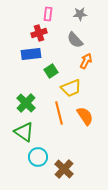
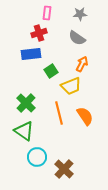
pink rectangle: moved 1 px left, 1 px up
gray semicircle: moved 2 px right, 2 px up; rotated 12 degrees counterclockwise
orange arrow: moved 4 px left, 3 px down
yellow trapezoid: moved 2 px up
green triangle: moved 1 px up
cyan circle: moved 1 px left
